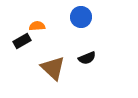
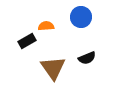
orange semicircle: moved 9 px right
black rectangle: moved 5 px right
brown triangle: rotated 12 degrees clockwise
